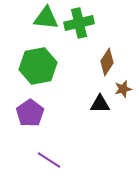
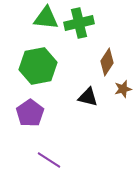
black triangle: moved 12 px left, 7 px up; rotated 15 degrees clockwise
